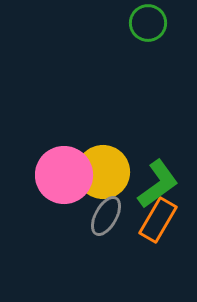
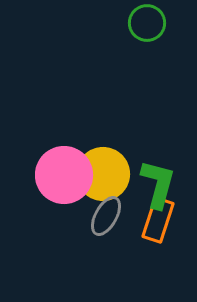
green circle: moved 1 px left
yellow circle: moved 2 px down
green L-shape: rotated 39 degrees counterclockwise
orange rectangle: rotated 12 degrees counterclockwise
